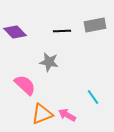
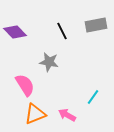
gray rectangle: moved 1 px right
black line: rotated 66 degrees clockwise
pink semicircle: rotated 15 degrees clockwise
cyan line: rotated 70 degrees clockwise
orange triangle: moved 7 px left
